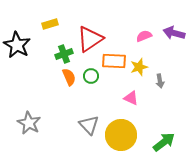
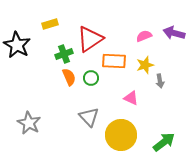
yellow star: moved 6 px right, 2 px up
green circle: moved 2 px down
gray triangle: moved 8 px up
